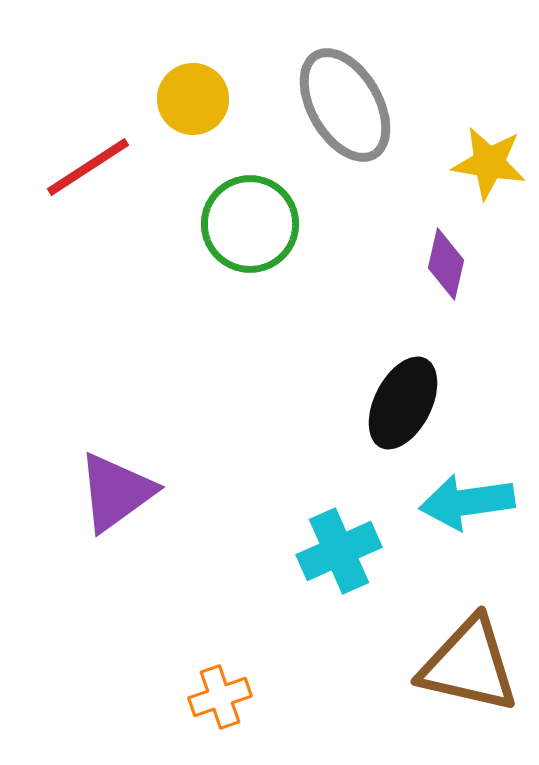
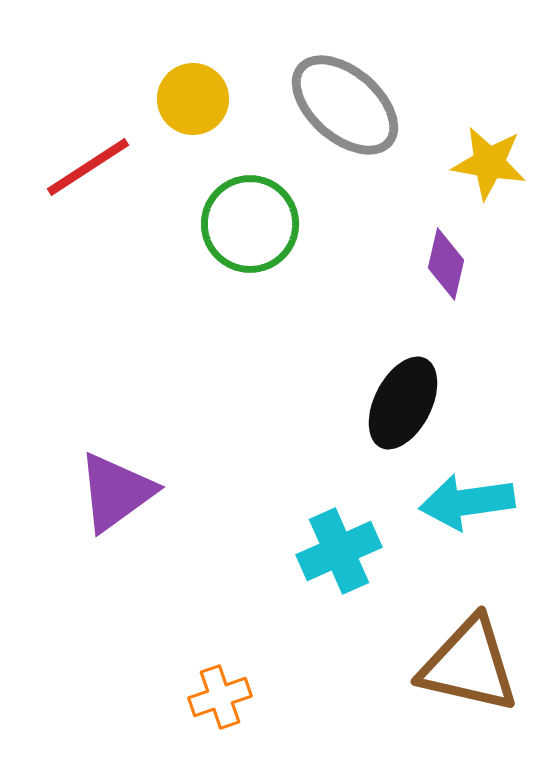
gray ellipse: rotated 19 degrees counterclockwise
